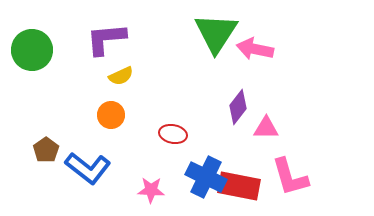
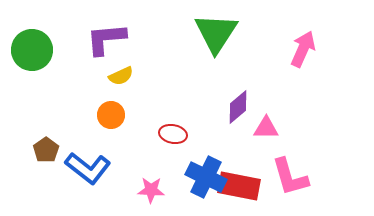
pink arrow: moved 48 px right; rotated 102 degrees clockwise
purple diamond: rotated 12 degrees clockwise
